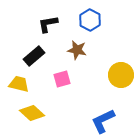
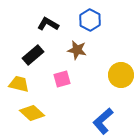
black L-shape: rotated 40 degrees clockwise
black rectangle: moved 1 px left, 1 px up
blue L-shape: rotated 16 degrees counterclockwise
